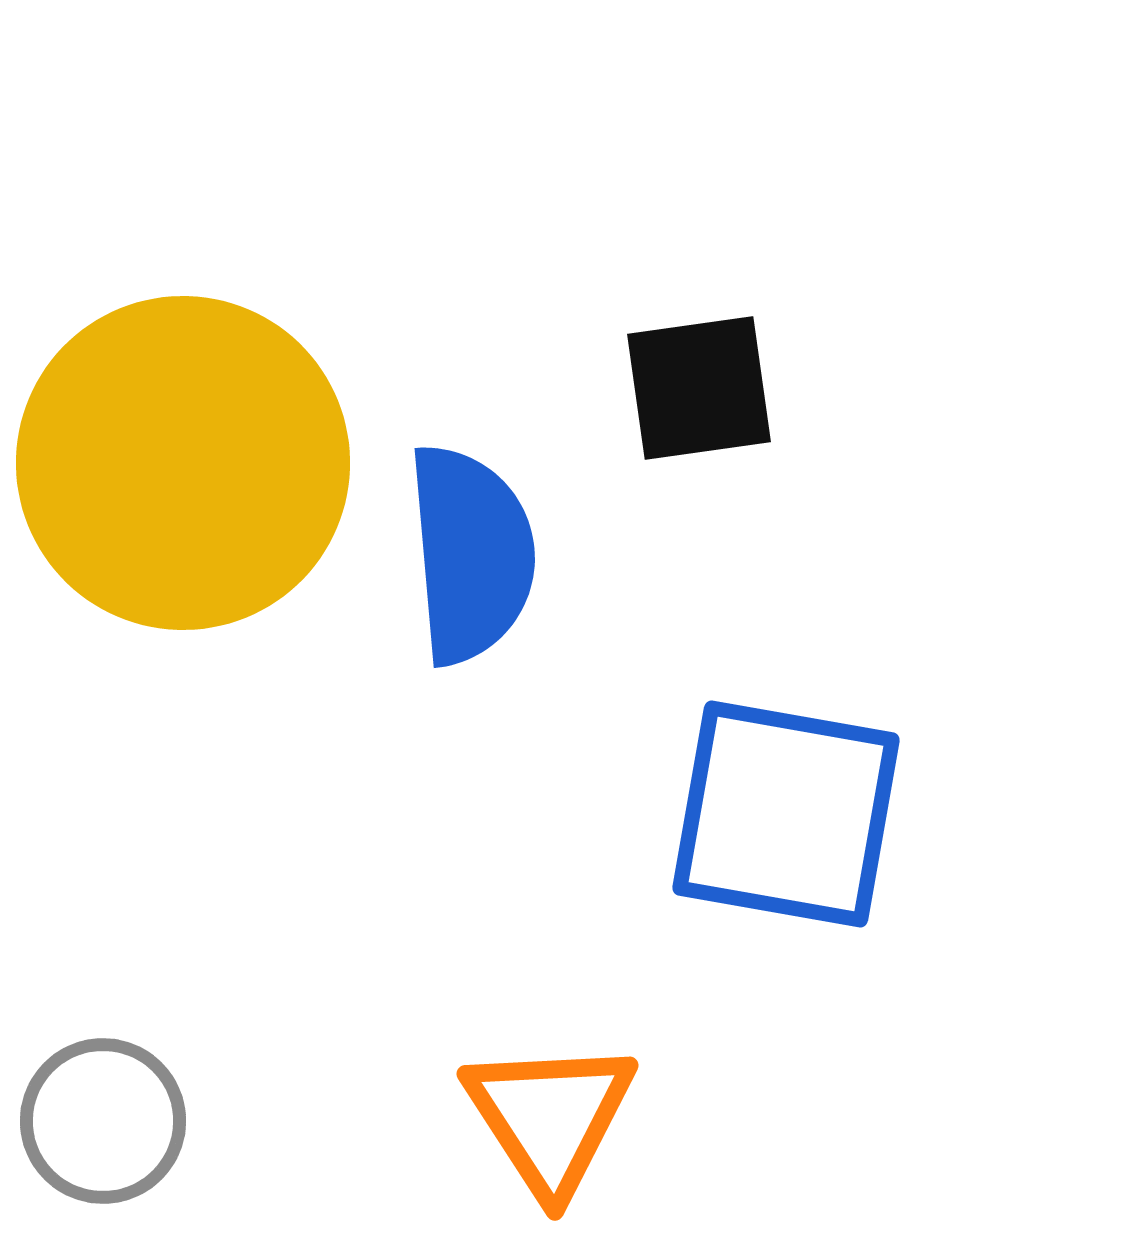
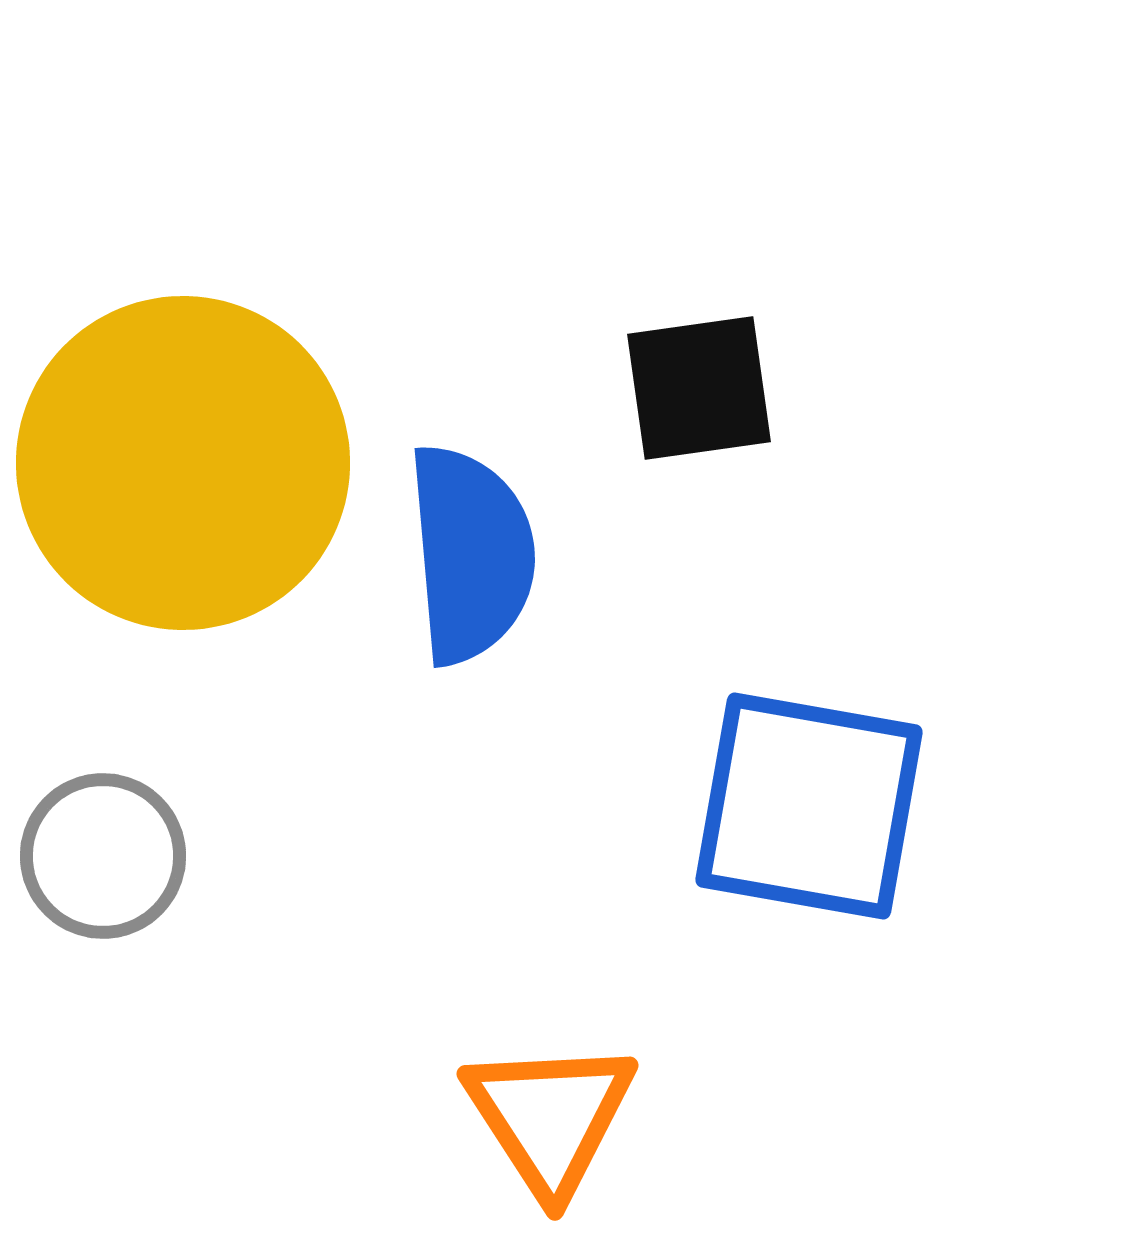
blue square: moved 23 px right, 8 px up
gray circle: moved 265 px up
